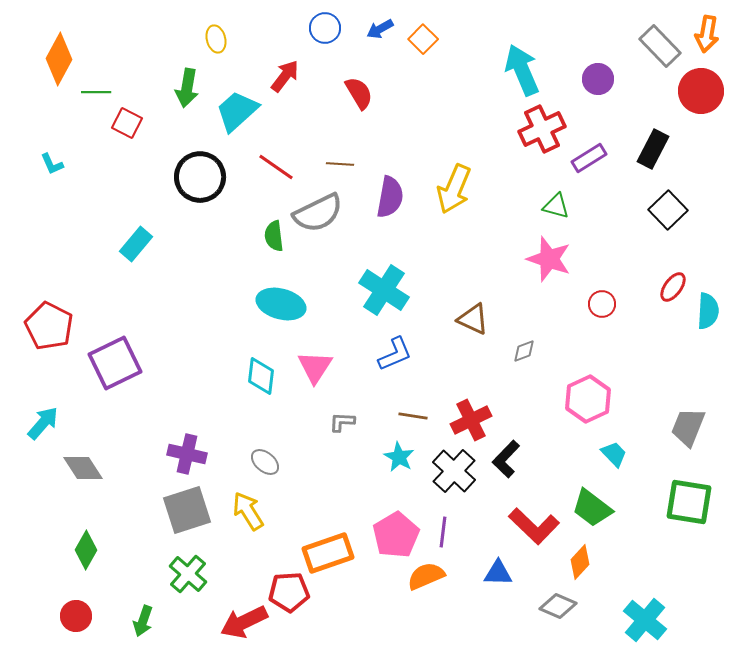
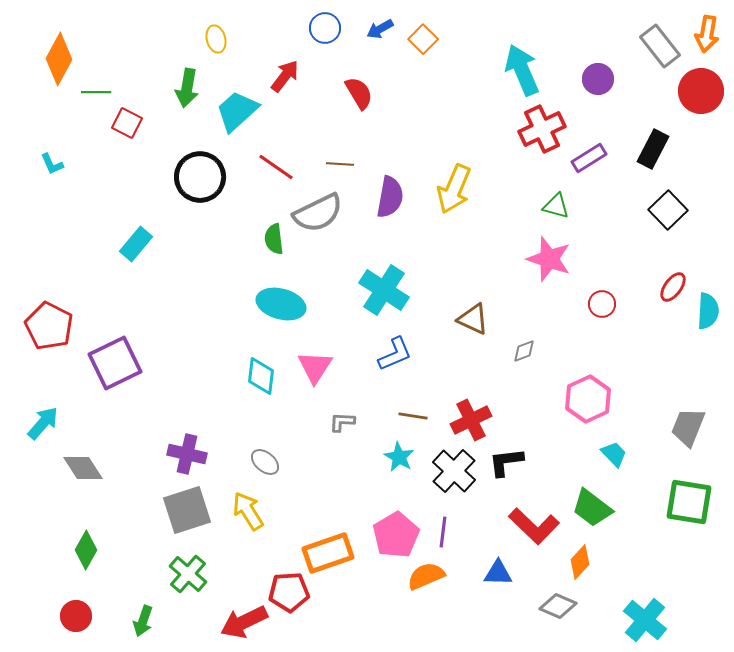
gray rectangle at (660, 46): rotated 6 degrees clockwise
green semicircle at (274, 236): moved 3 px down
black L-shape at (506, 459): moved 3 px down; rotated 39 degrees clockwise
